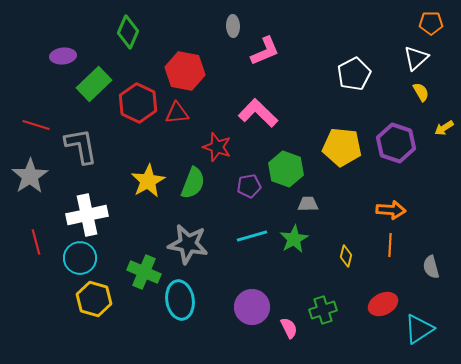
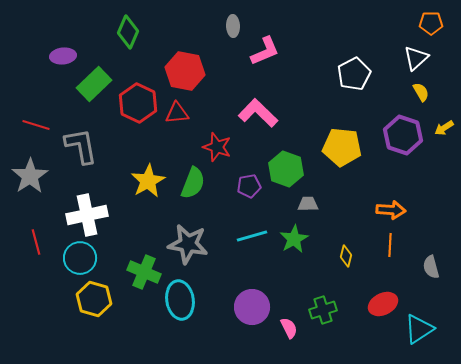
purple hexagon at (396, 143): moved 7 px right, 8 px up
